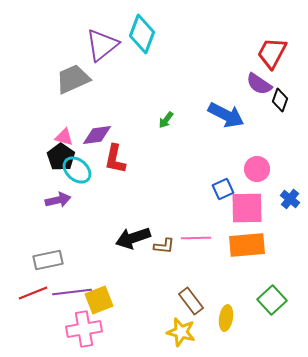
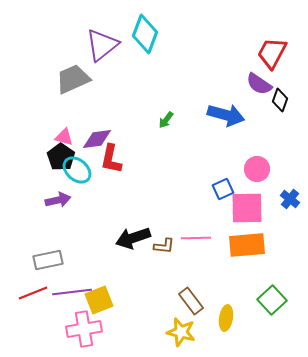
cyan diamond: moved 3 px right
blue arrow: rotated 12 degrees counterclockwise
purple diamond: moved 4 px down
red L-shape: moved 4 px left
